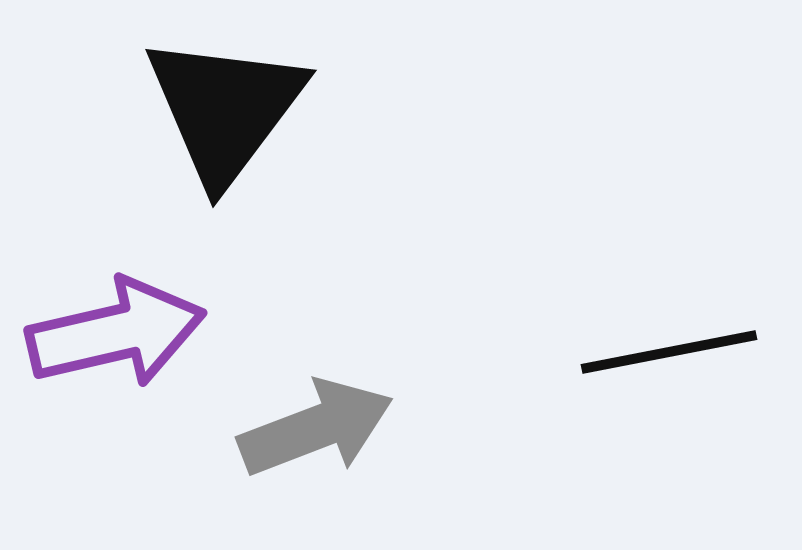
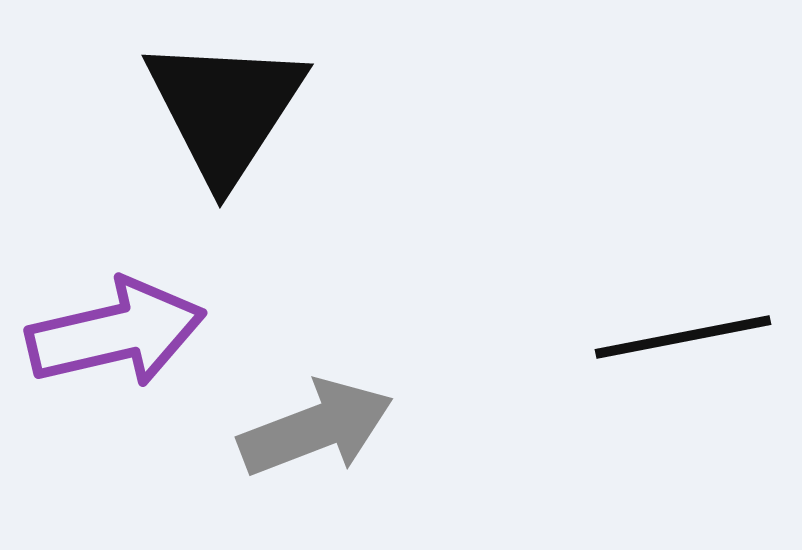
black triangle: rotated 4 degrees counterclockwise
black line: moved 14 px right, 15 px up
